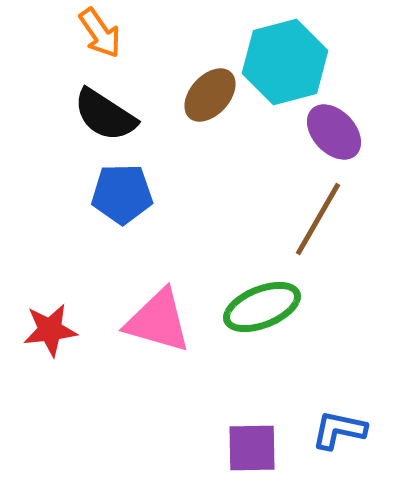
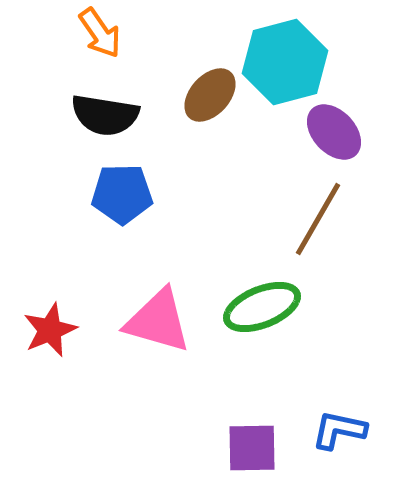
black semicircle: rotated 24 degrees counterclockwise
red star: rotated 16 degrees counterclockwise
